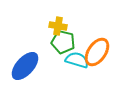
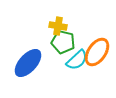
cyan semicircle: rotated 120 degrees clockwise
blue ellipse: moved 3 px right, 3 px up
